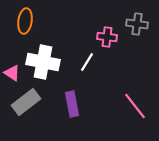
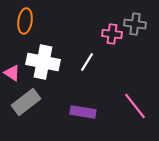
gray cross: moved 2 px left
pink cross: moved 5 px right, 3 px up
purple rectangle: moved 11 px right, 8 px down; rotated 70 degrees counterclockwise
